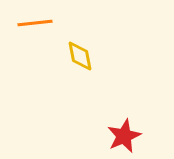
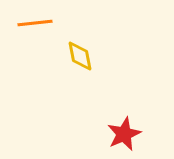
red star: moved 2 px up
